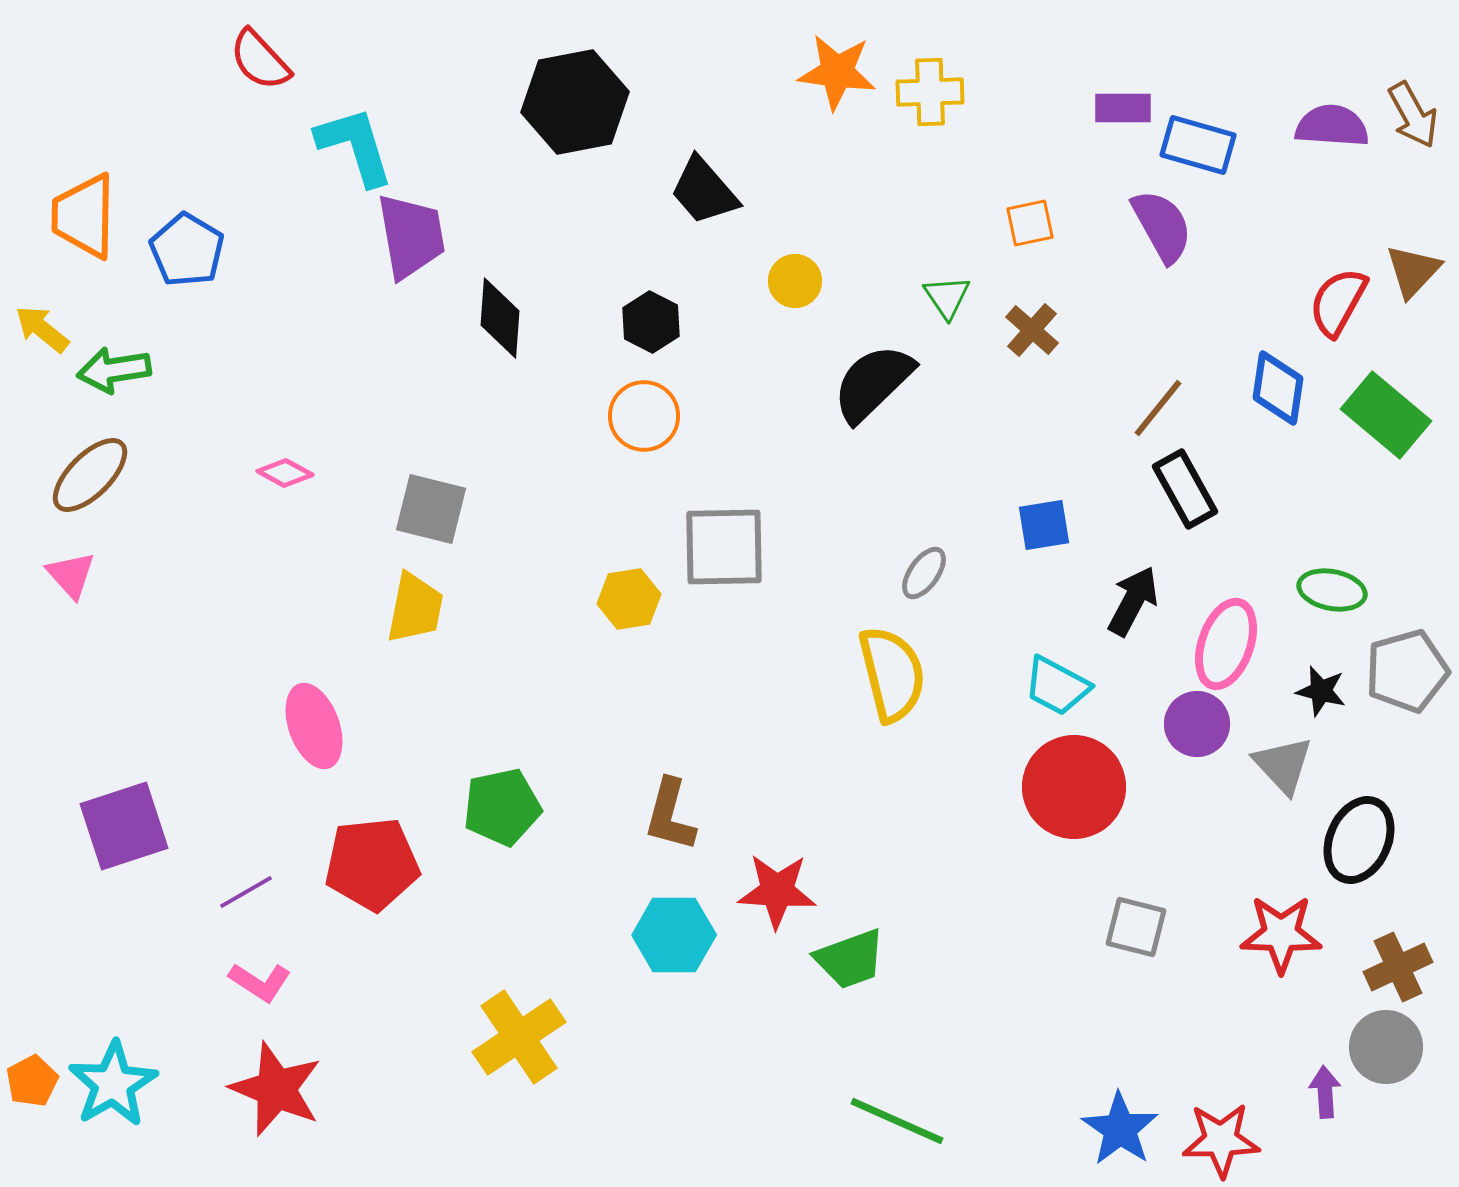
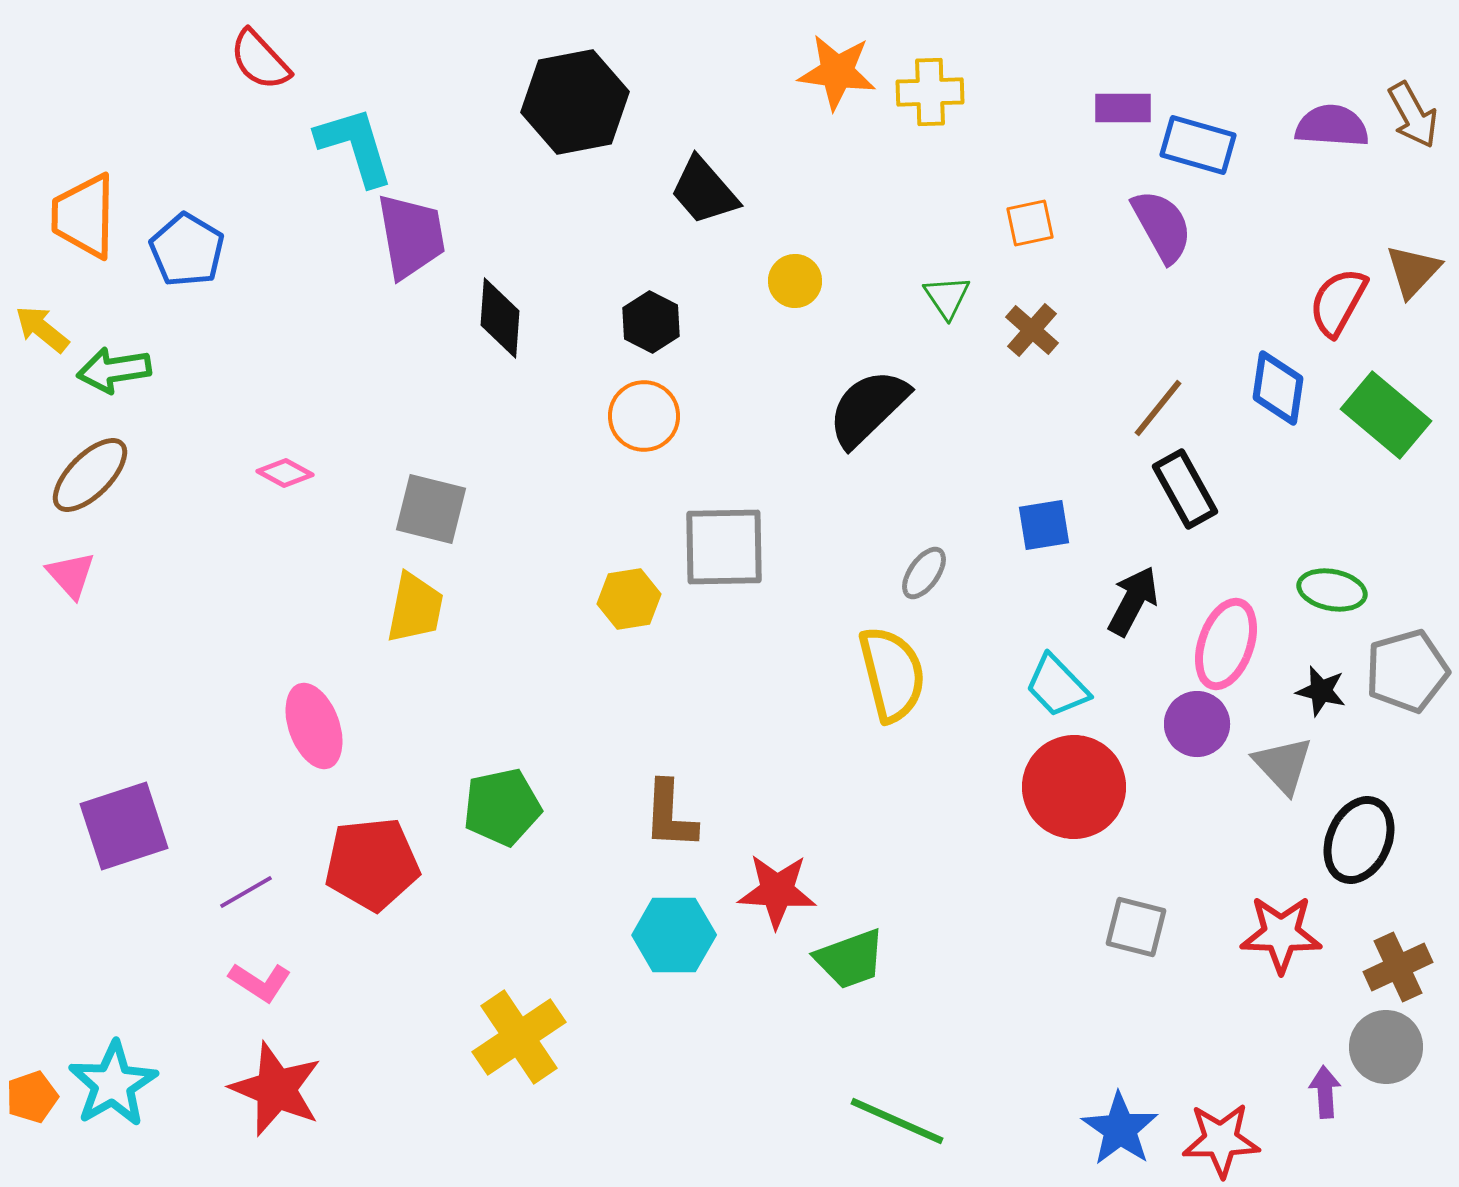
black semicircle at (873, 383): moved 5 px left, 25 px down
cyan trapezoid at (1057, 686): rotated 18 degrees clockwise
brown L-shape at (670, 815): rotated 12 degrees counterclockwise
orange pentagon at (32, 1081): moved 16 px down; rotated 9 degrees clockwise
